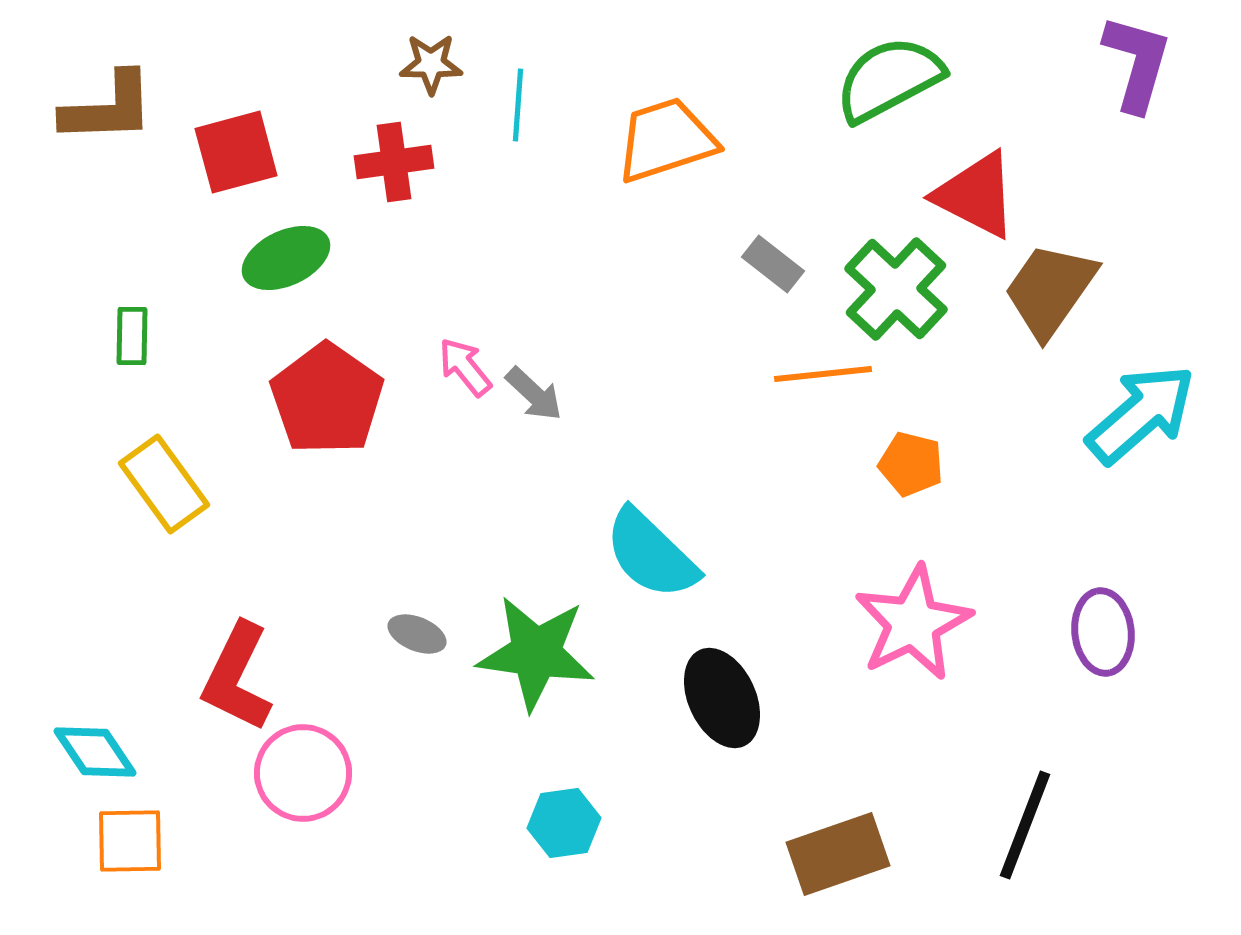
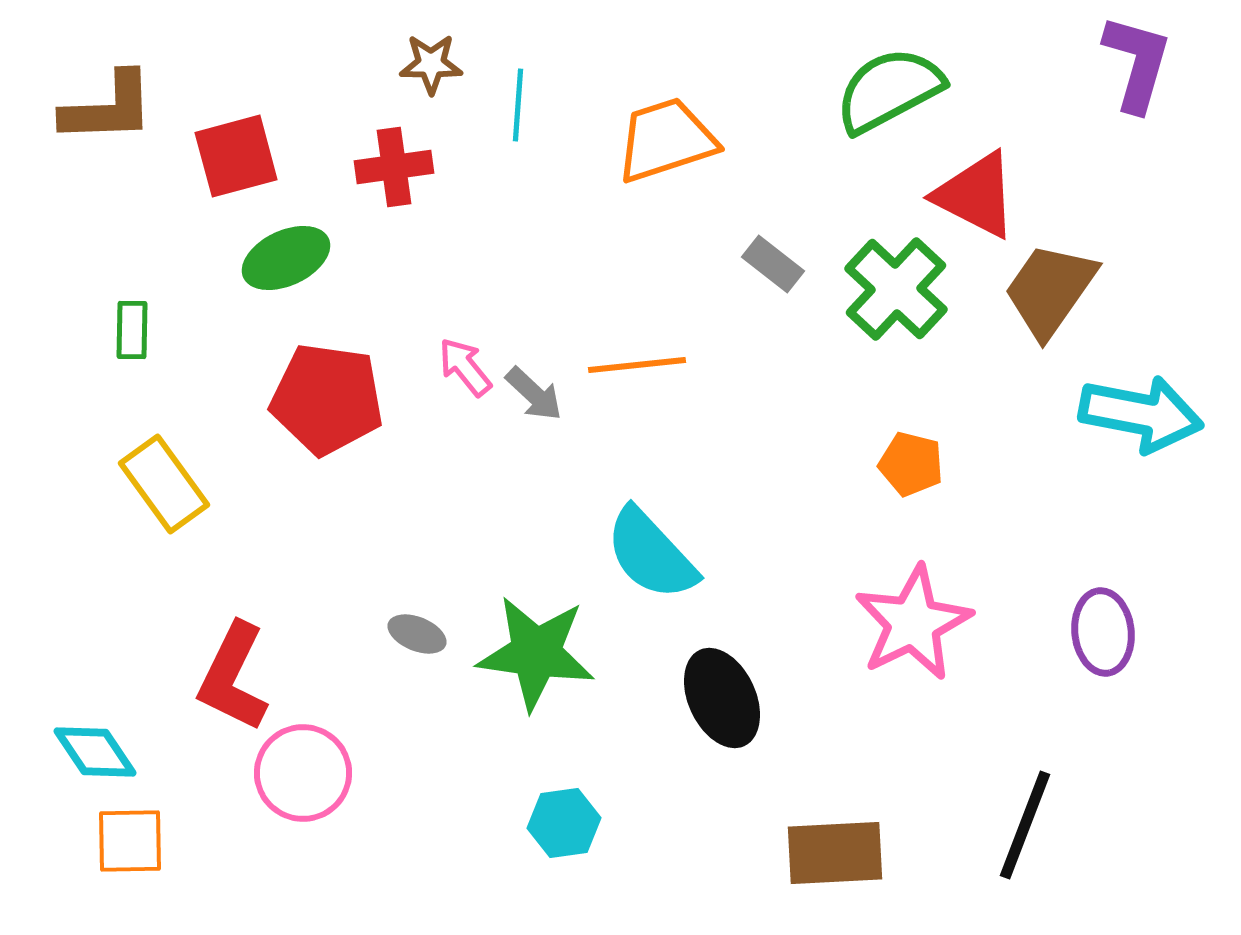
green semicircle: moved 11 px down
red square: moved 4 px down
red cross: moved 5 px down
green rectangle: moved 6 px up
orange line: moved 186 px left, 9 px up
red pentagon: rotated 27 degrees counterclockwise
cyan arrow: rotated 52 degrees clockwise
cyan semicircle: rotated 3 degrees clockwise
red L-shape: moved 4 px left
brown rectangle: moved 3 px left, 1 px up; rotated 16 degrees clockwise
